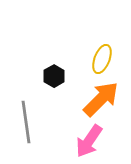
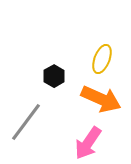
orange arrow: rotated 69 degrees clockwise
gray line: rotated 45 degrees clockwise
pink arrow: moved 1 px left, 2 px down
